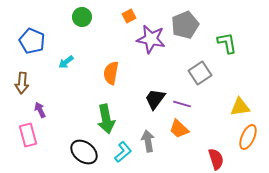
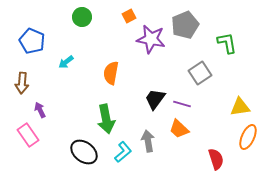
pink rectangle: rotated 20 degrees counterclockwise
